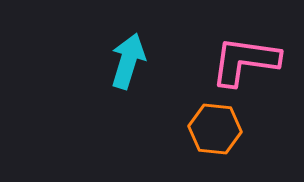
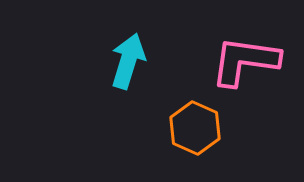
orange hexagon: moved 20 px left, 1 px up; rotated 18 degrees clockwise
